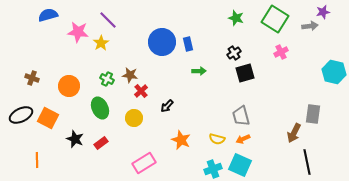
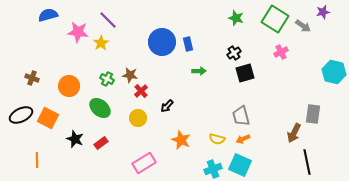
gray arrow: moved 7 px left; rotated 42 degrees clockwise
green ellipse: rotated 25 degrees counterclockwise
yellow circle: moved 4 px right
